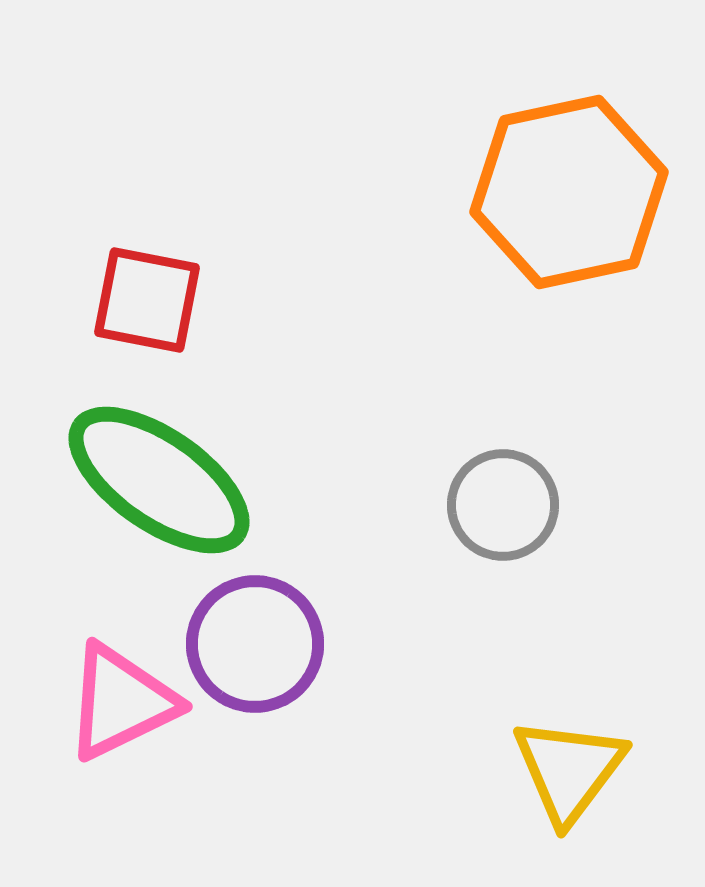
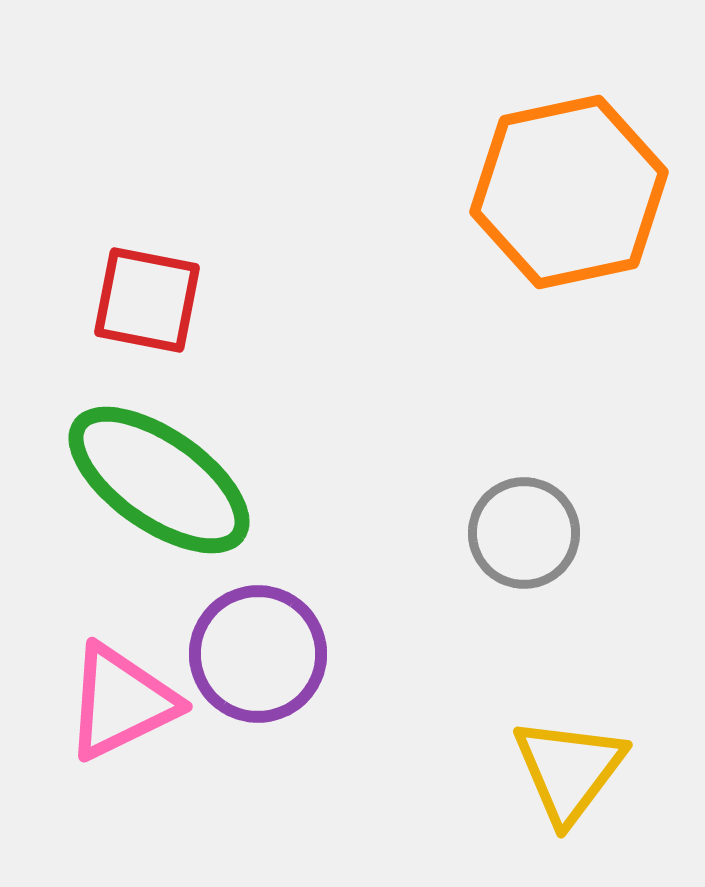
gray circle: moved 21 px right, 28 px down
purple circle: moved 3 px right, 10 px down
